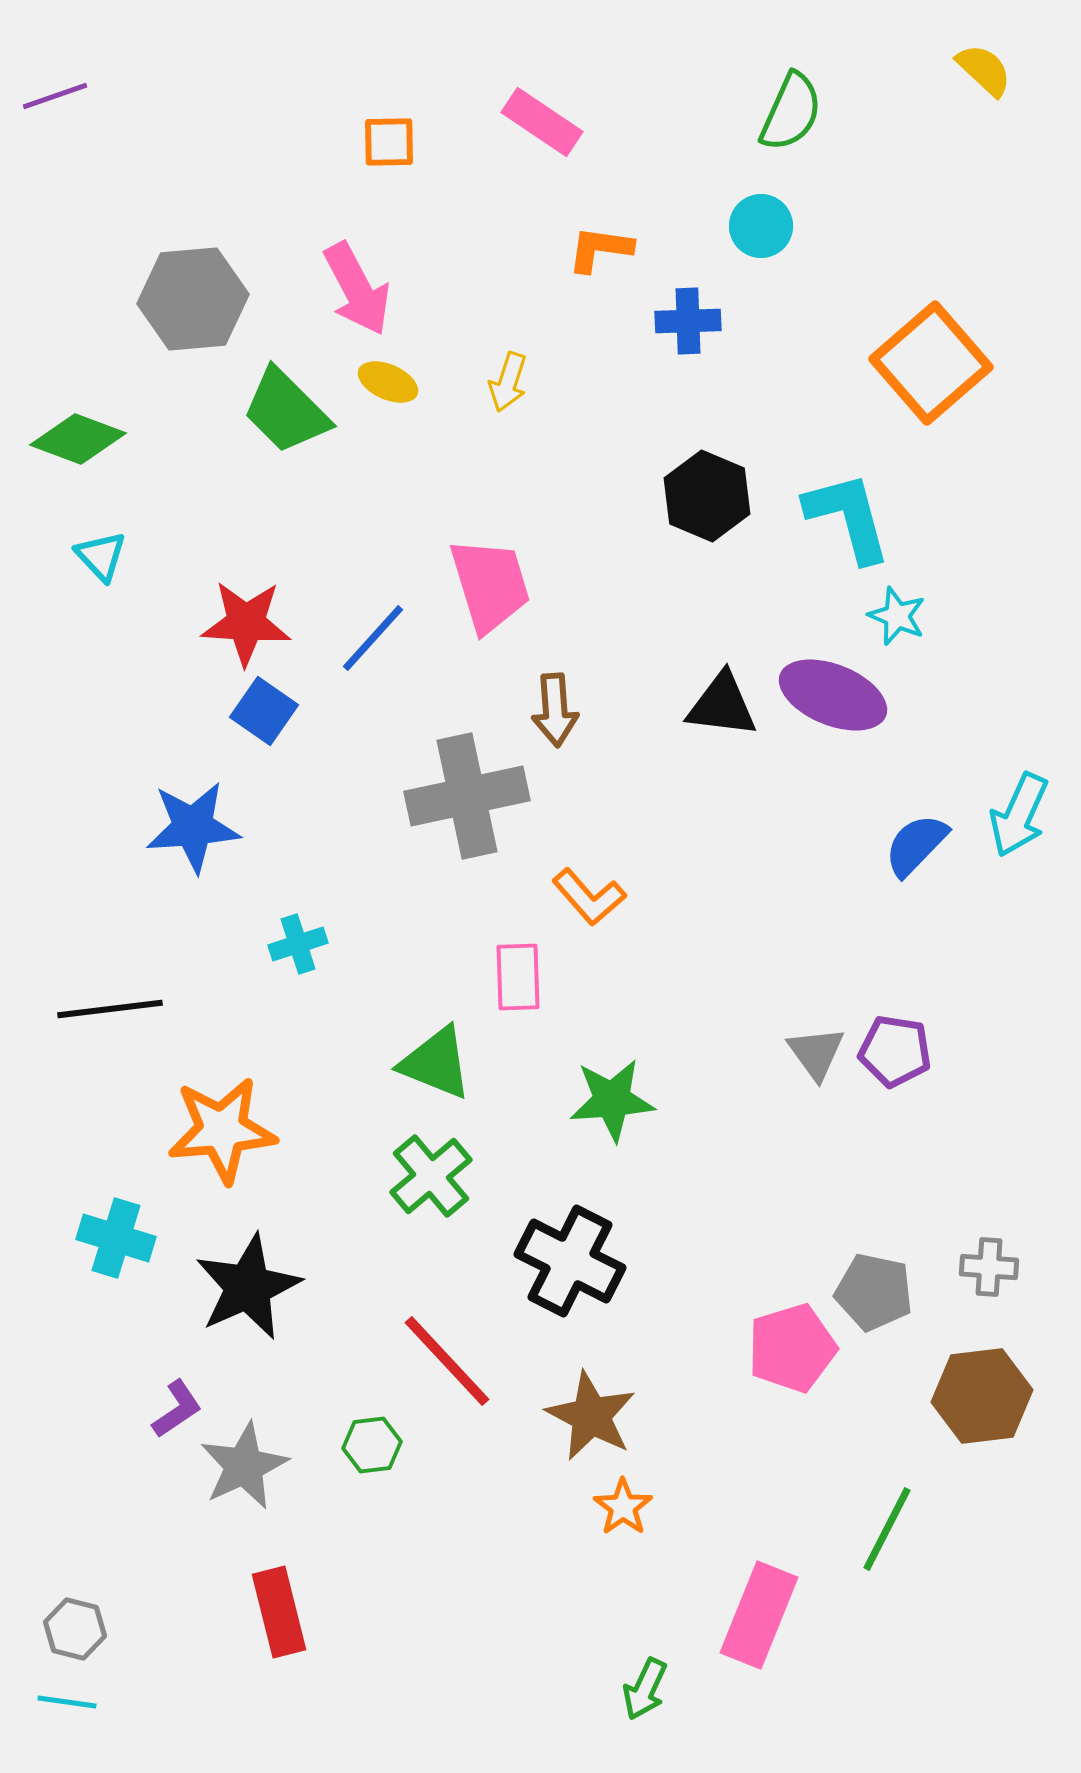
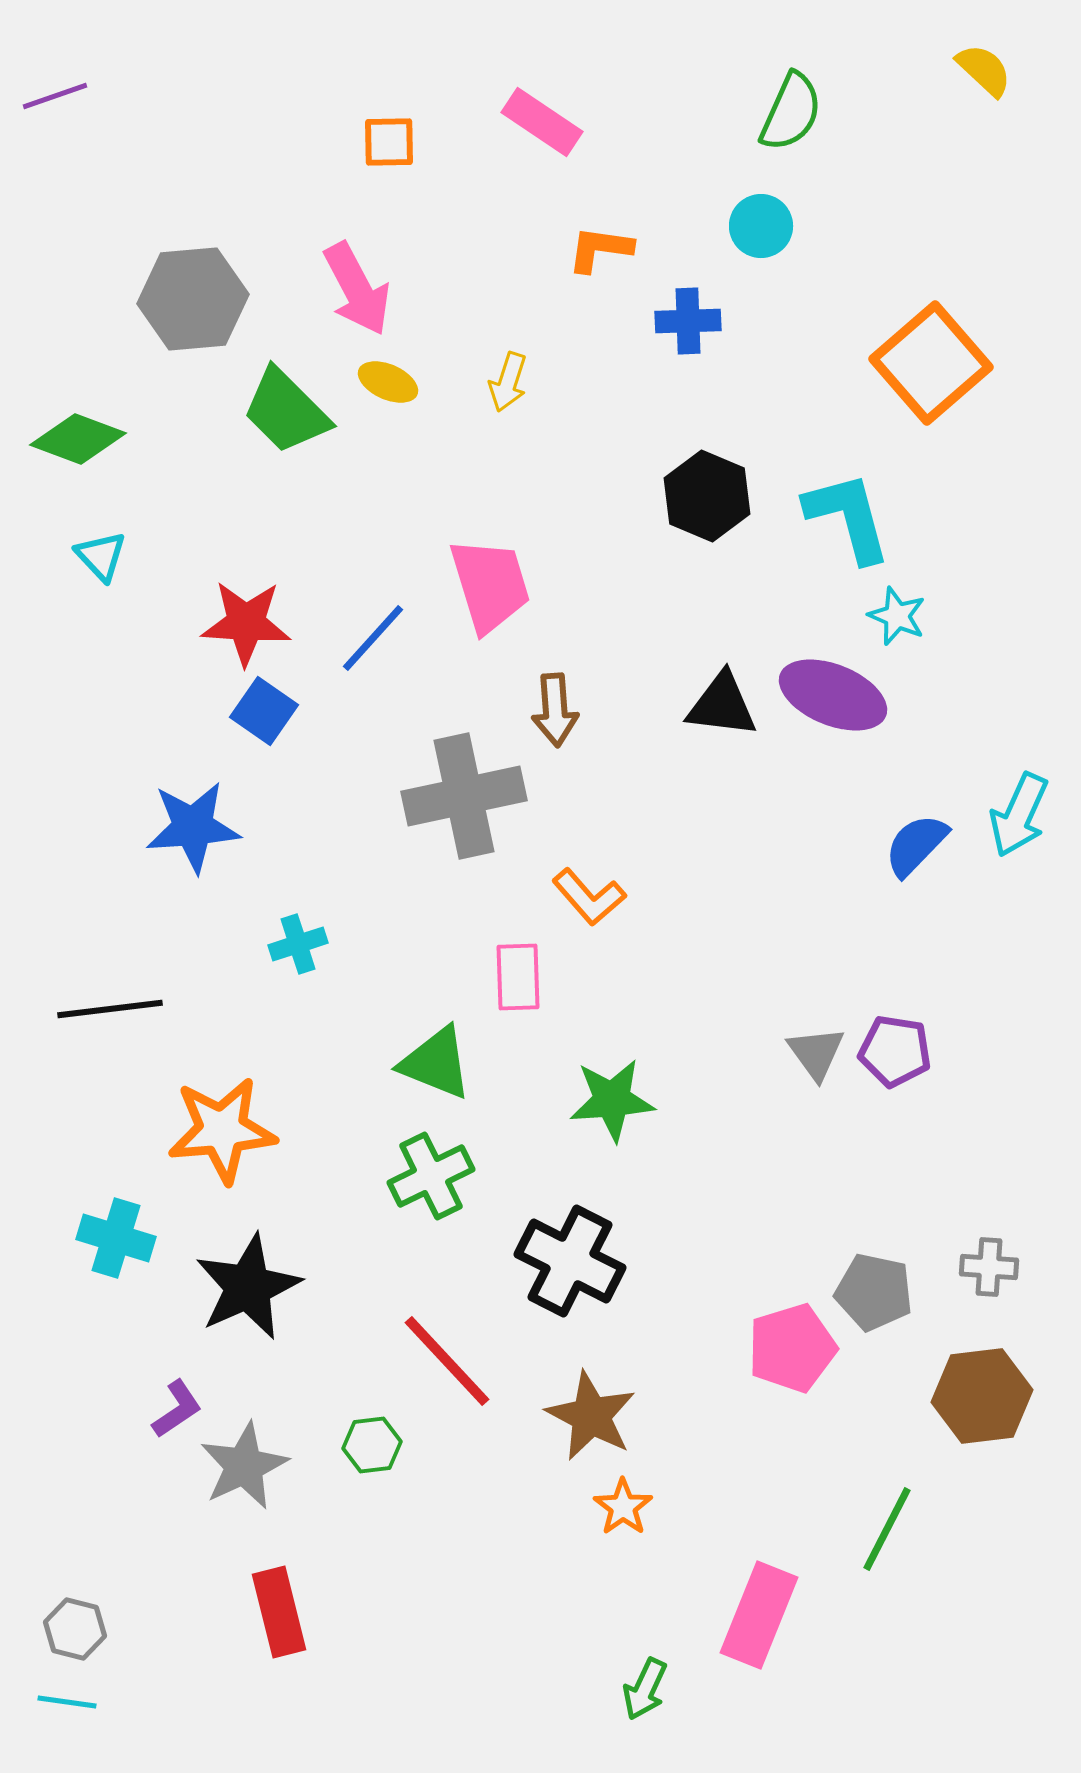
gray cross at (467, 796): moved 3 px left
green cross at (431, 1176): rotated 14 degrees clockwise
